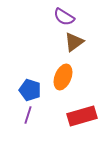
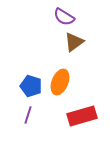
orange ellipse: moved 3 px left, 5 px down
blue pentagon: moved 1 px right, 4 px up
